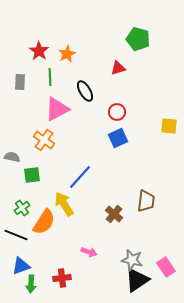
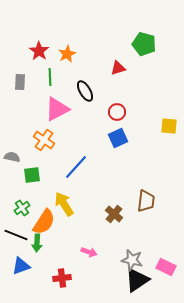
green pentagon: moved 6 px right, 5 px down
blue line: moved 4 px left, 10 px up
pink rectangle: rotated 30 degrees counterclockwise
green arrow: moved 6 px right, 41 px up
